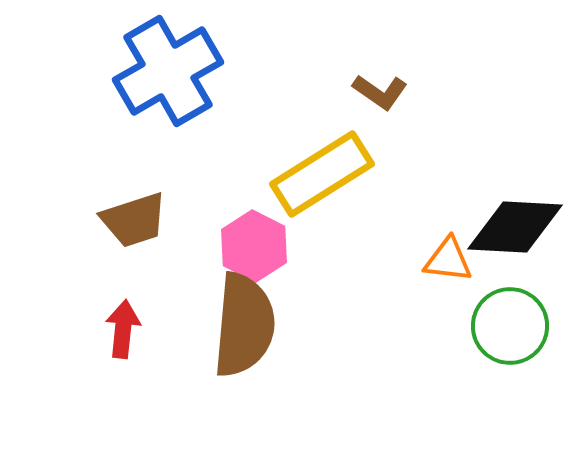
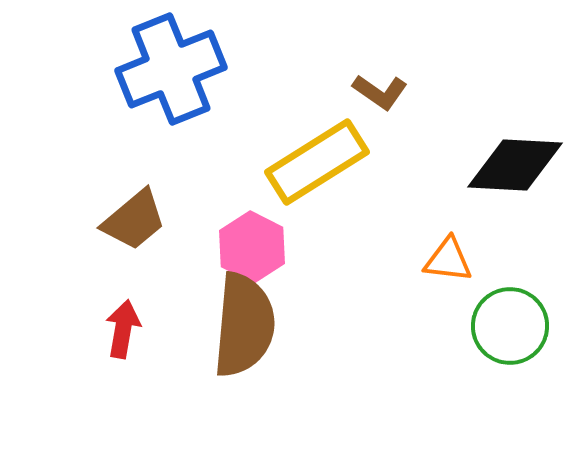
blue cross: moved 3 px right, 2 px up; rotated 8 degrees clockwise
yellow rectangle: moved 5 px left, 12 px up
brown trapezoid: rotated 22 degrees counterclockwise
black diamond: moved 62 px up
pink hexagon: moved 2 px left, 1 px down
red arrow: rotated 4 degrees clockwise
